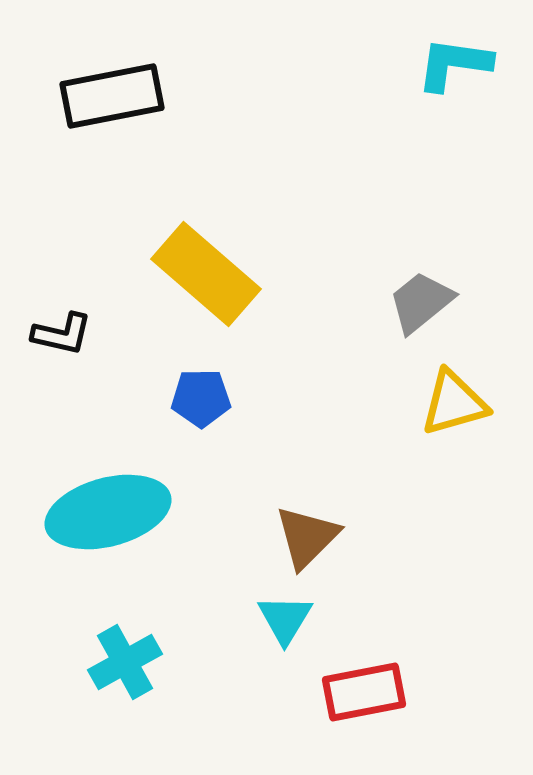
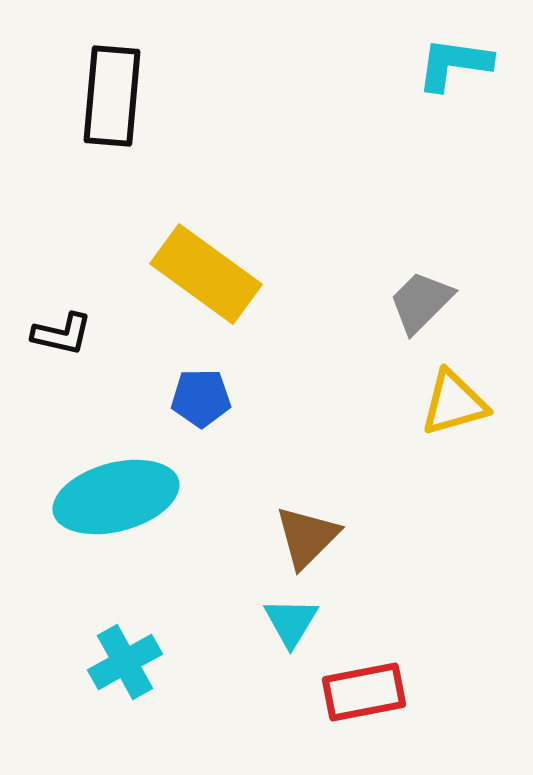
black rectangle: rotated 74 degrees counterclockwise
yellow rectangle: rotated 5 degrees counterclockwise
gray trapezoid: rotated 6 degrees counterclockwise
cyan ellipse: moved 8 px right, 15 px up
cyan triangle: moved 6 px right, 3 px down
